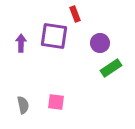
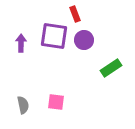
purple circle: moved 16 px left, 3 px up
